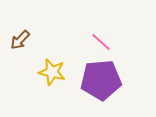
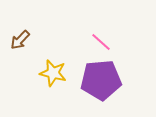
yellow star: moved 1 px right, 1 px down
